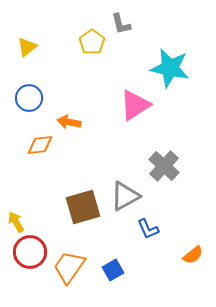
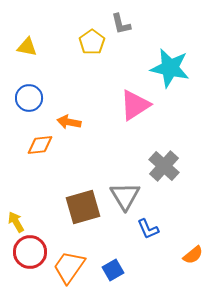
yellow triangle: rotated 50 degrees clockwise
gray triangle: rotated 32 degrees counterclockwise
